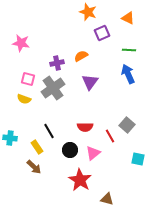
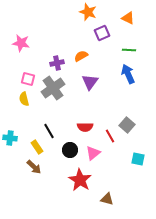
yellow semicircle: rotated 56 degrees clockwise
